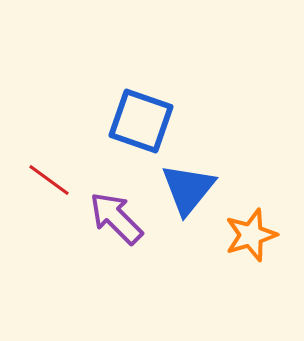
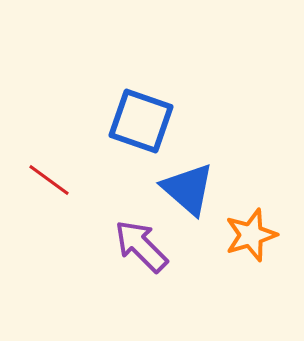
blue triangle: rotated 28 degrees counterclockwise
purple arrow: moved 25 px right, 28 px down
